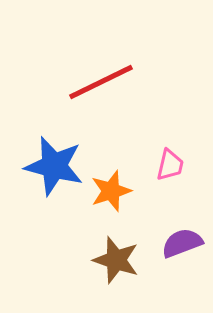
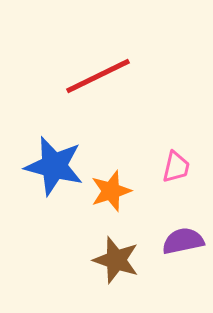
red line: moved 3 px left, 6 px up
pink trapezoid: moved 6 px right, 2 px down
purple semicircle: moved 1 px right, 2 px up; rotated 9 degrees clockwise
